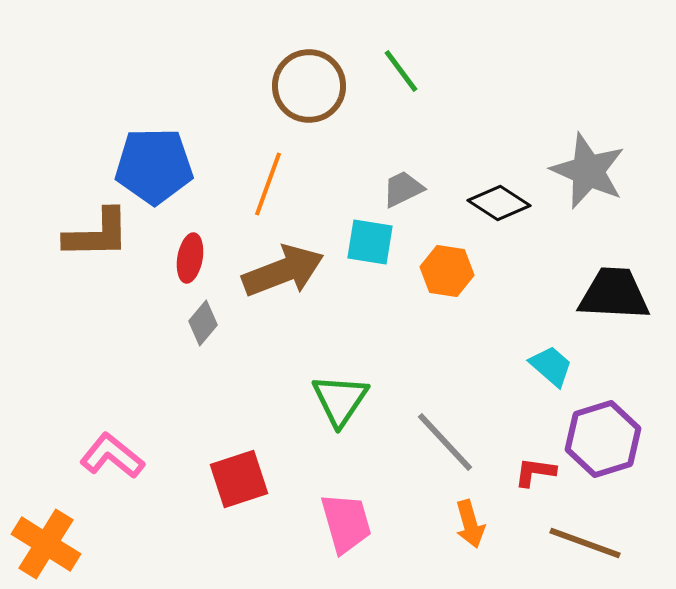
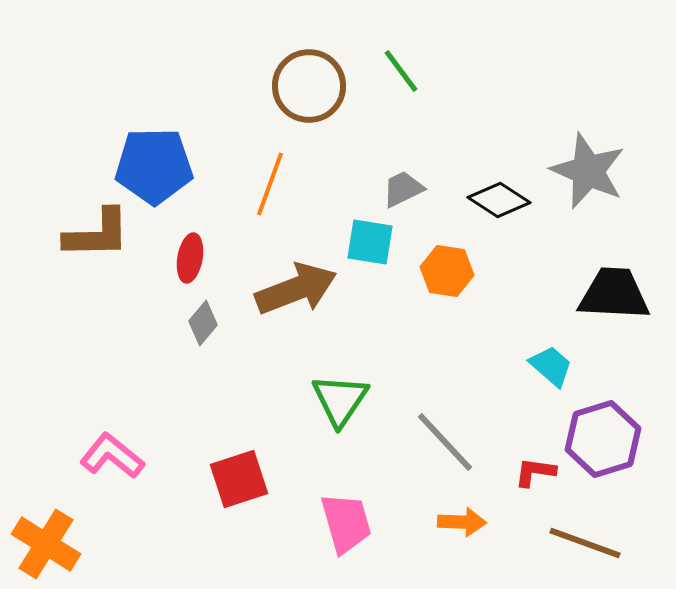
orange line: moved 2 px right
black diamond: moved 3 px up
brown arrow: moved 13 px right, 18 px down
orange arrow: moved 8 px left, 2 px up; rotated 72 degrees counterclockwise
